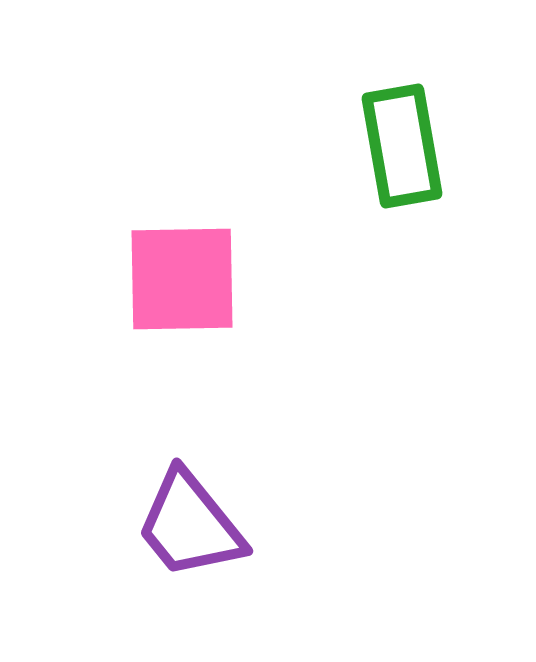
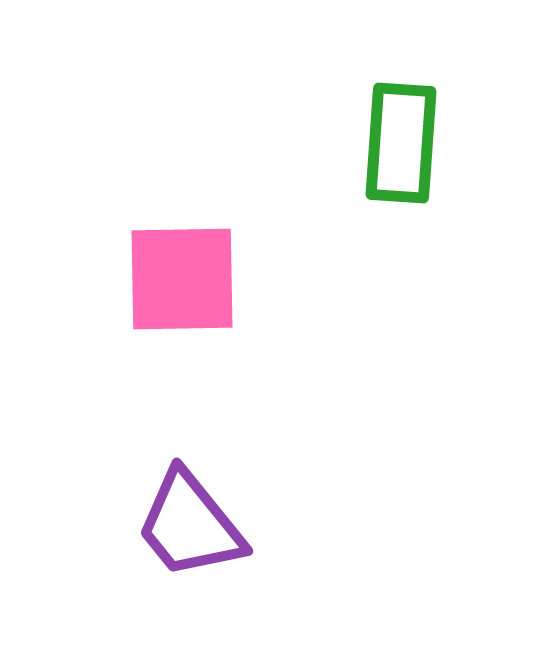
green rectangle: moved 1 px left, 3 px up; rotated 14 degrees clockwise
